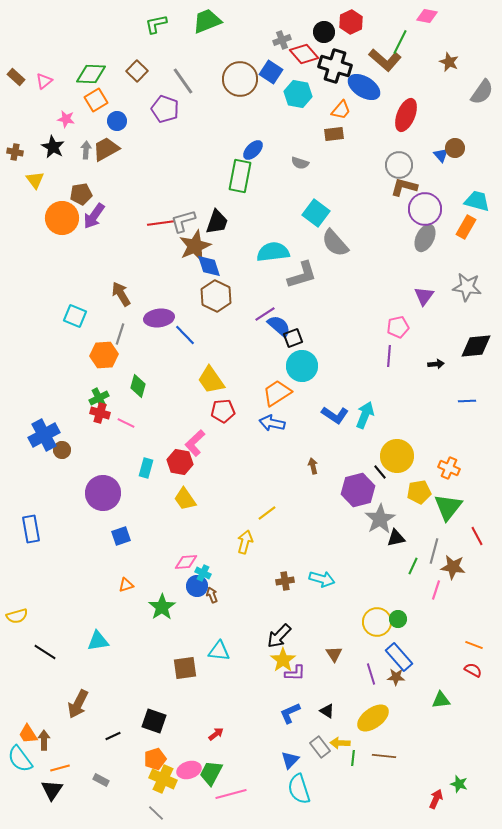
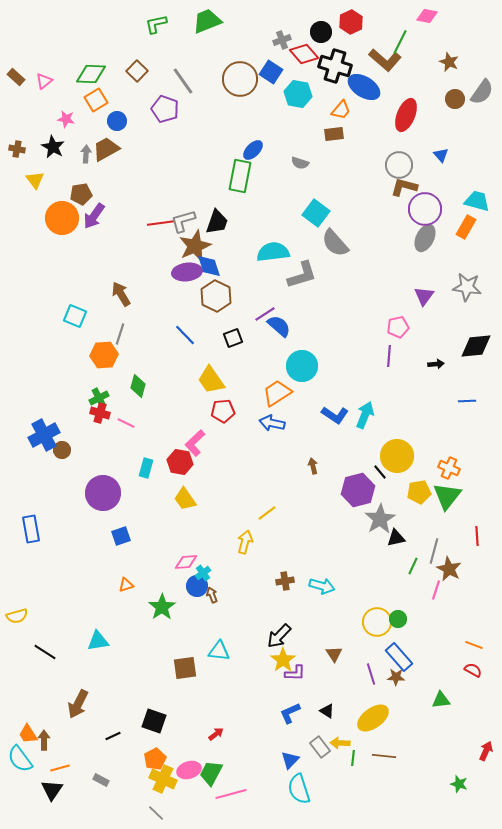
black circle at (324, 32): moved 3 px left
brown circle at (455, 148): moved 49 px up
gray arrow at (86, 150): moved 4 px down
brown cross at (15, 152): moved 2 px right, 3 px up
purple ellipse at (159, 318): moved 28 px right, 46 px up
black square at (293, 338): moved 60 px left
green triangle at (448, 507): moved 1 px left, 11 px up
red line at (477, 536): rotated 24 degrees clockwise
brown star at (453, 567): moved 4 px left, 2 px down; rotated 20 degrees clockwise
cyan cross at (203, 573): rotated 28 degrees clockwise
cyan arrow at (322, 579): moved 7 px down
orange pentagon at (155, 759): rotated 10 degrees counterclockwise
red arrow at (436, 799): moved 50 px right, 48 px up
